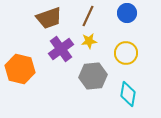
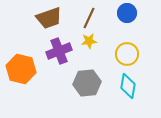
brown line: moved 1 px right, 2 px down
purple cross: moved 2 px left, 2 px down; rotated 15 degrees clockwise
yellow circle: moved 1 px right, 1 px down
orange hexagon: moved 1 px right
gray hexagon: moved 6 px left, 7 px down
cyan diamond: moved 8 px up
